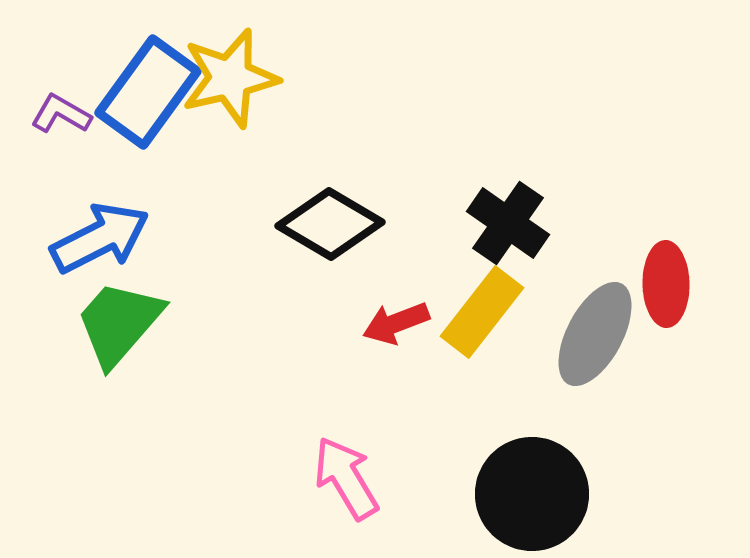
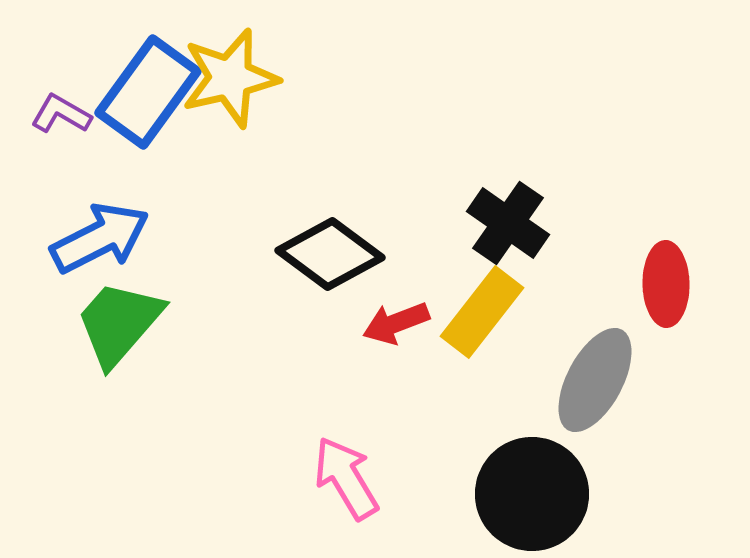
black diamond: moved 30 px down; rotated 6 degrees clockwise
gray ellipse: moved 46 px down
